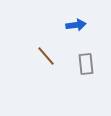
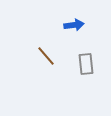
blue arrow: moved 2 px left
